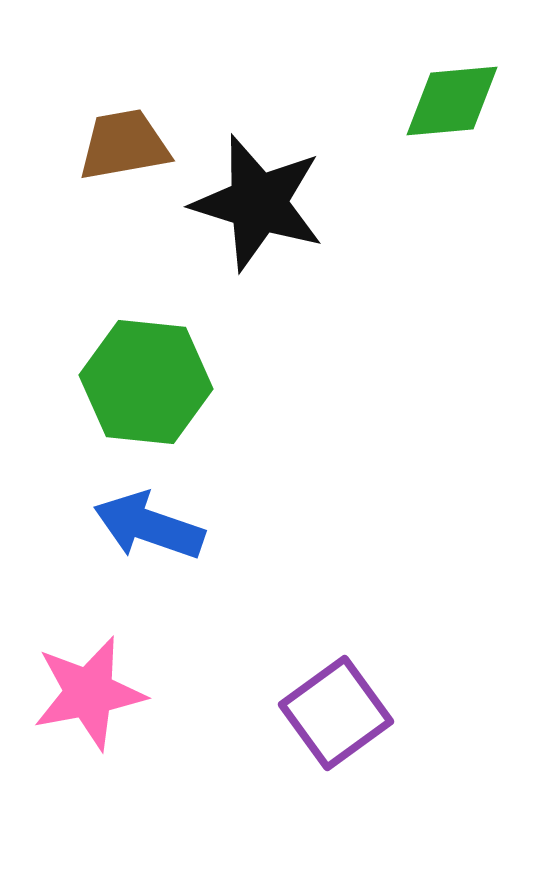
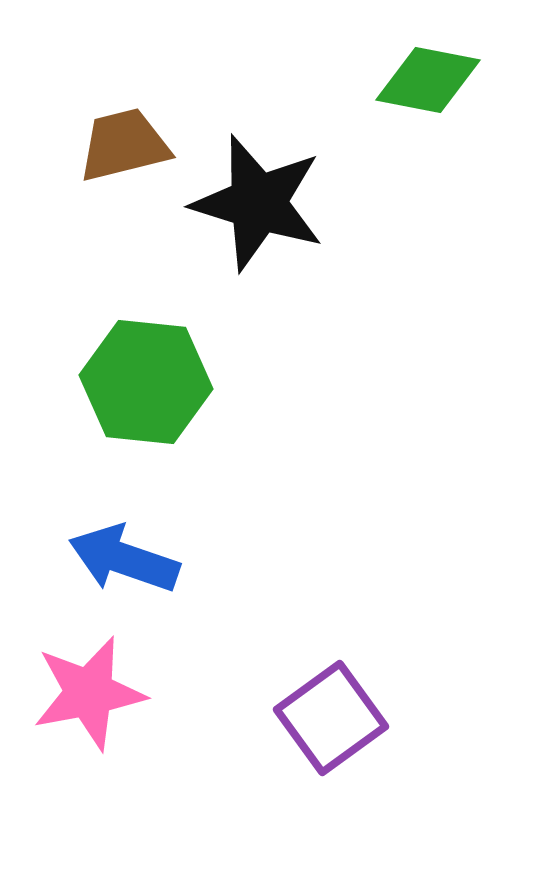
green diamond: moved 24 px left, 21 px up; rotated 16 degrees clockwise
brown trapezoid: rotated 4 degrees counterclockwise
blue arrow: moved 25 px left, 33 px down
purple square: moved 5 px left, 5 px down
